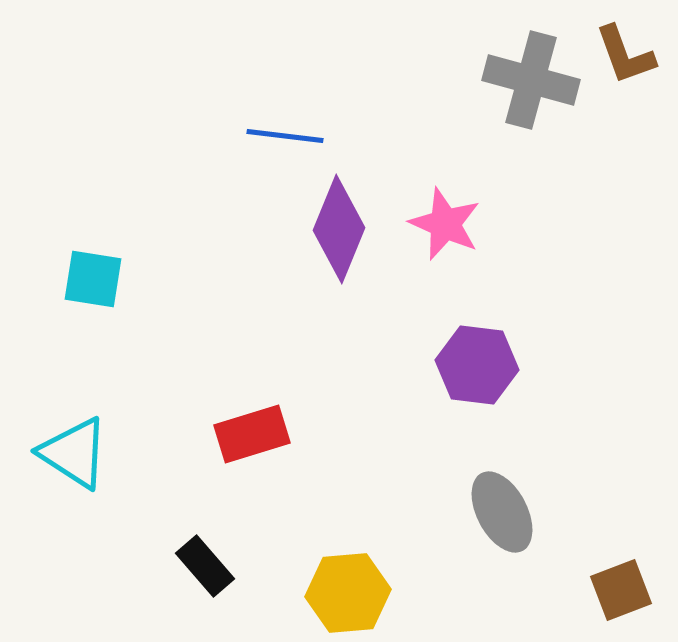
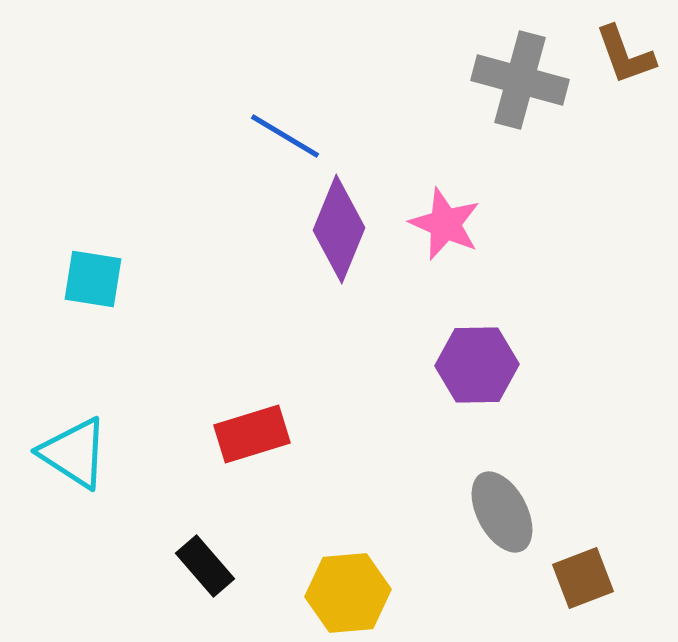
gray cross: moved 11 px left
blue line: rotated 24 degrees clockwise
purple hexagon: rotated 8 degrees counterclockwise
brown square: moved 38 px left, 12 px up
